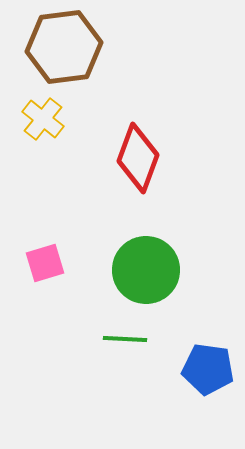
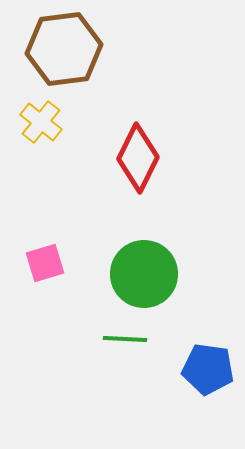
brown hexagon: moved 2 px down
yellow cross: moved 2 px left, 3 px down
red diamond: rotated 6 degrees clockwise
green circle: moved 2 px left, 4 px down
